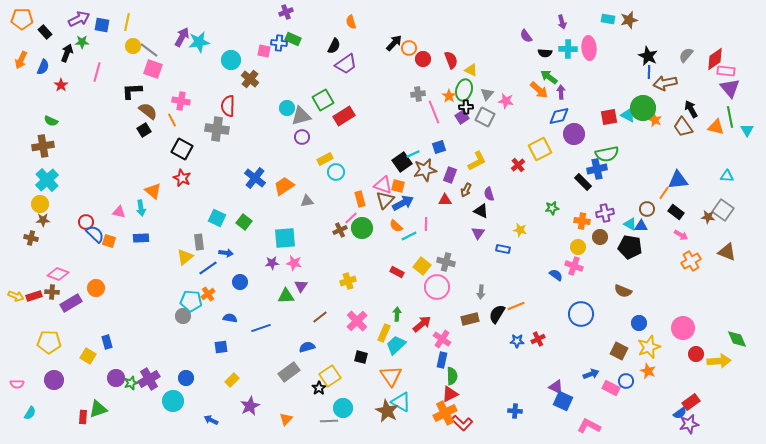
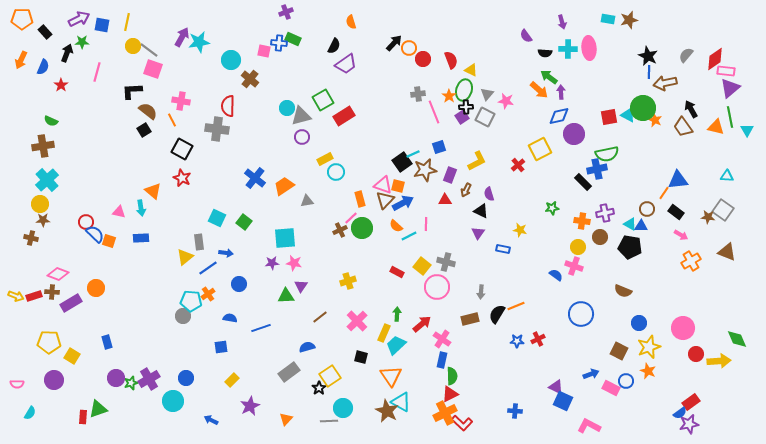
purple triangle at (730, 88): rotated 30 degrees clockwise
blue circle at (240, 282): moved 1 px left, 2 px down
yellow square at (88, 356): moved 16 px left
